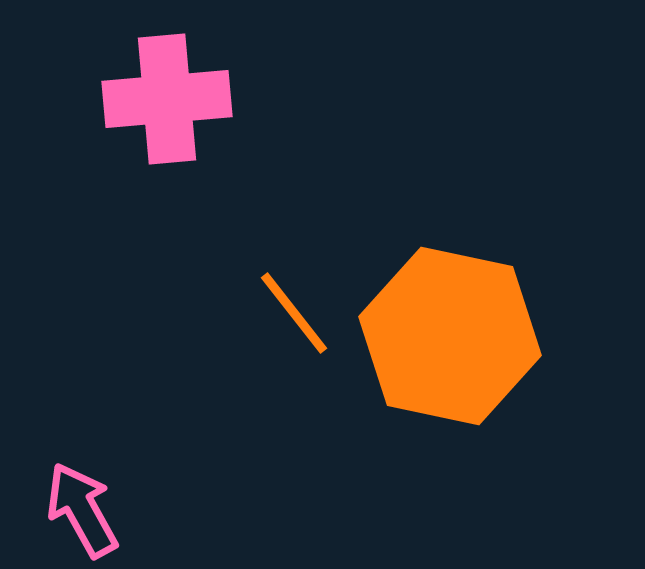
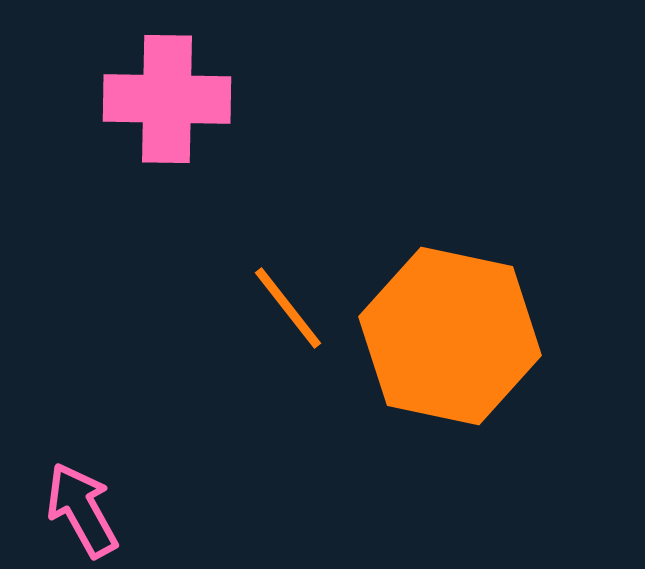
pink cross: rotated 6 degrees clockwise
orange line: moved 6 px left, 5 px up
